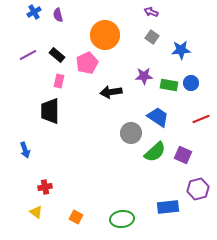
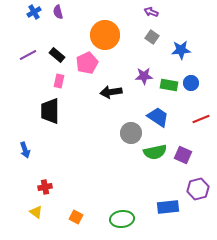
purple semicircle: moved 3 px up
green semicircle: rotated 30 degrees clockwise
